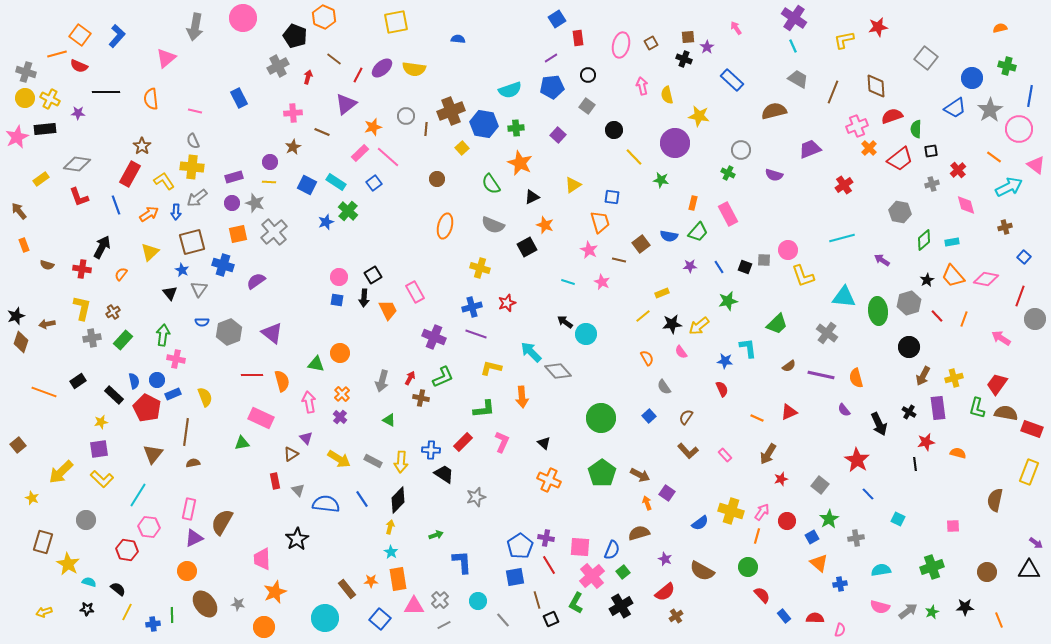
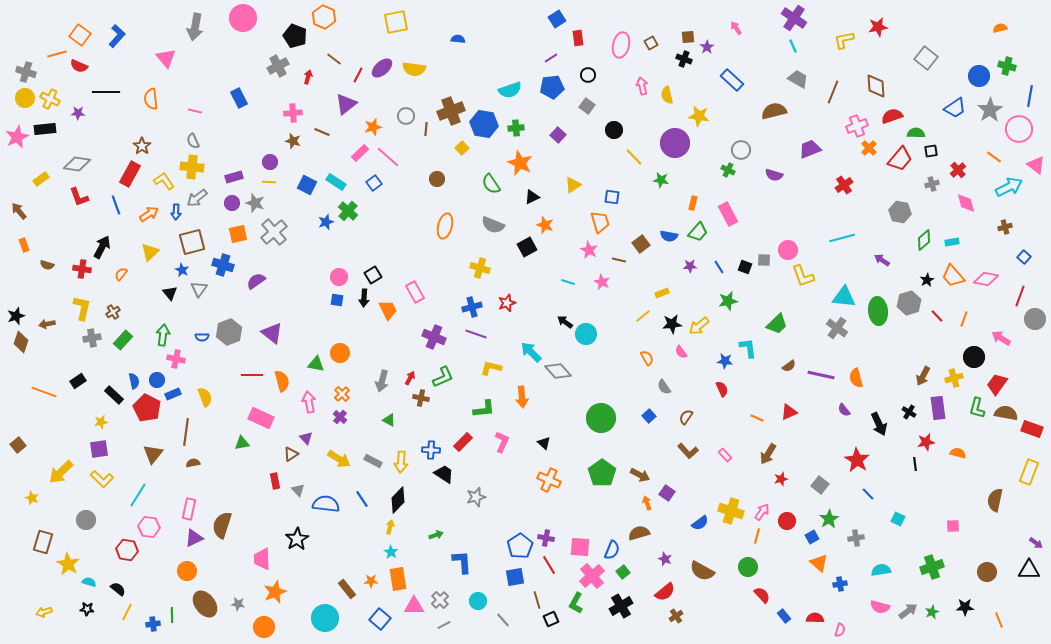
pink triangle at (166, 58): rotated 30 degrees counterclockwise
blue circle at (972, 78): moved 7 px right, 2 px up
green semicircle at (916, 129): moved 4 px down; rotated 90 degrees clockwise
brown star at (293, 147): moved 6 px up; rotated 28 degrees counterclockwise
red trapezoid at (900, 159): rotated 12 degrees counterclockwise
green cross at (728, 173): moved 3 px up
pink diamond at (966, 205): moved 2 px up
blue semicircle at (202, 322): moved 15 px down
gray cross at (827, 333): moved 10 px right, 5 px up
black circle at (909, 347): moved 65 px right, 10 px down
brown semicircle at (222, 522): moved 3 px down; rotated 12 degrees counterclockwise
